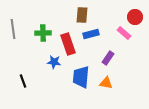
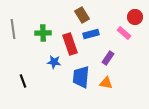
brown rectangle: rotated 35 degrees counterclockwise
red rectangle: moved 2 px right
